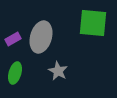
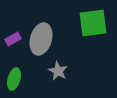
green square: rotated 12 degrees counterclockwise
gray ellipse: moved 2 px down
green ellipse: moved 1 px left, 6 px down
